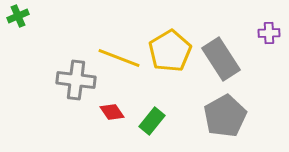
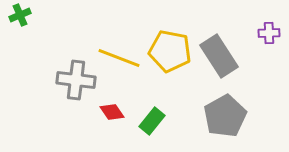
green cross: moved 2 px right, 1 px up
yellow pentagon: rotated 30 degrees counterclockwise
gray rectangle: moved 2 px left, 3 px up
